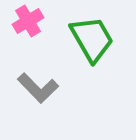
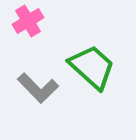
green trapezoid: moved 28 px down; rotated 18 degrees counterclockwise
